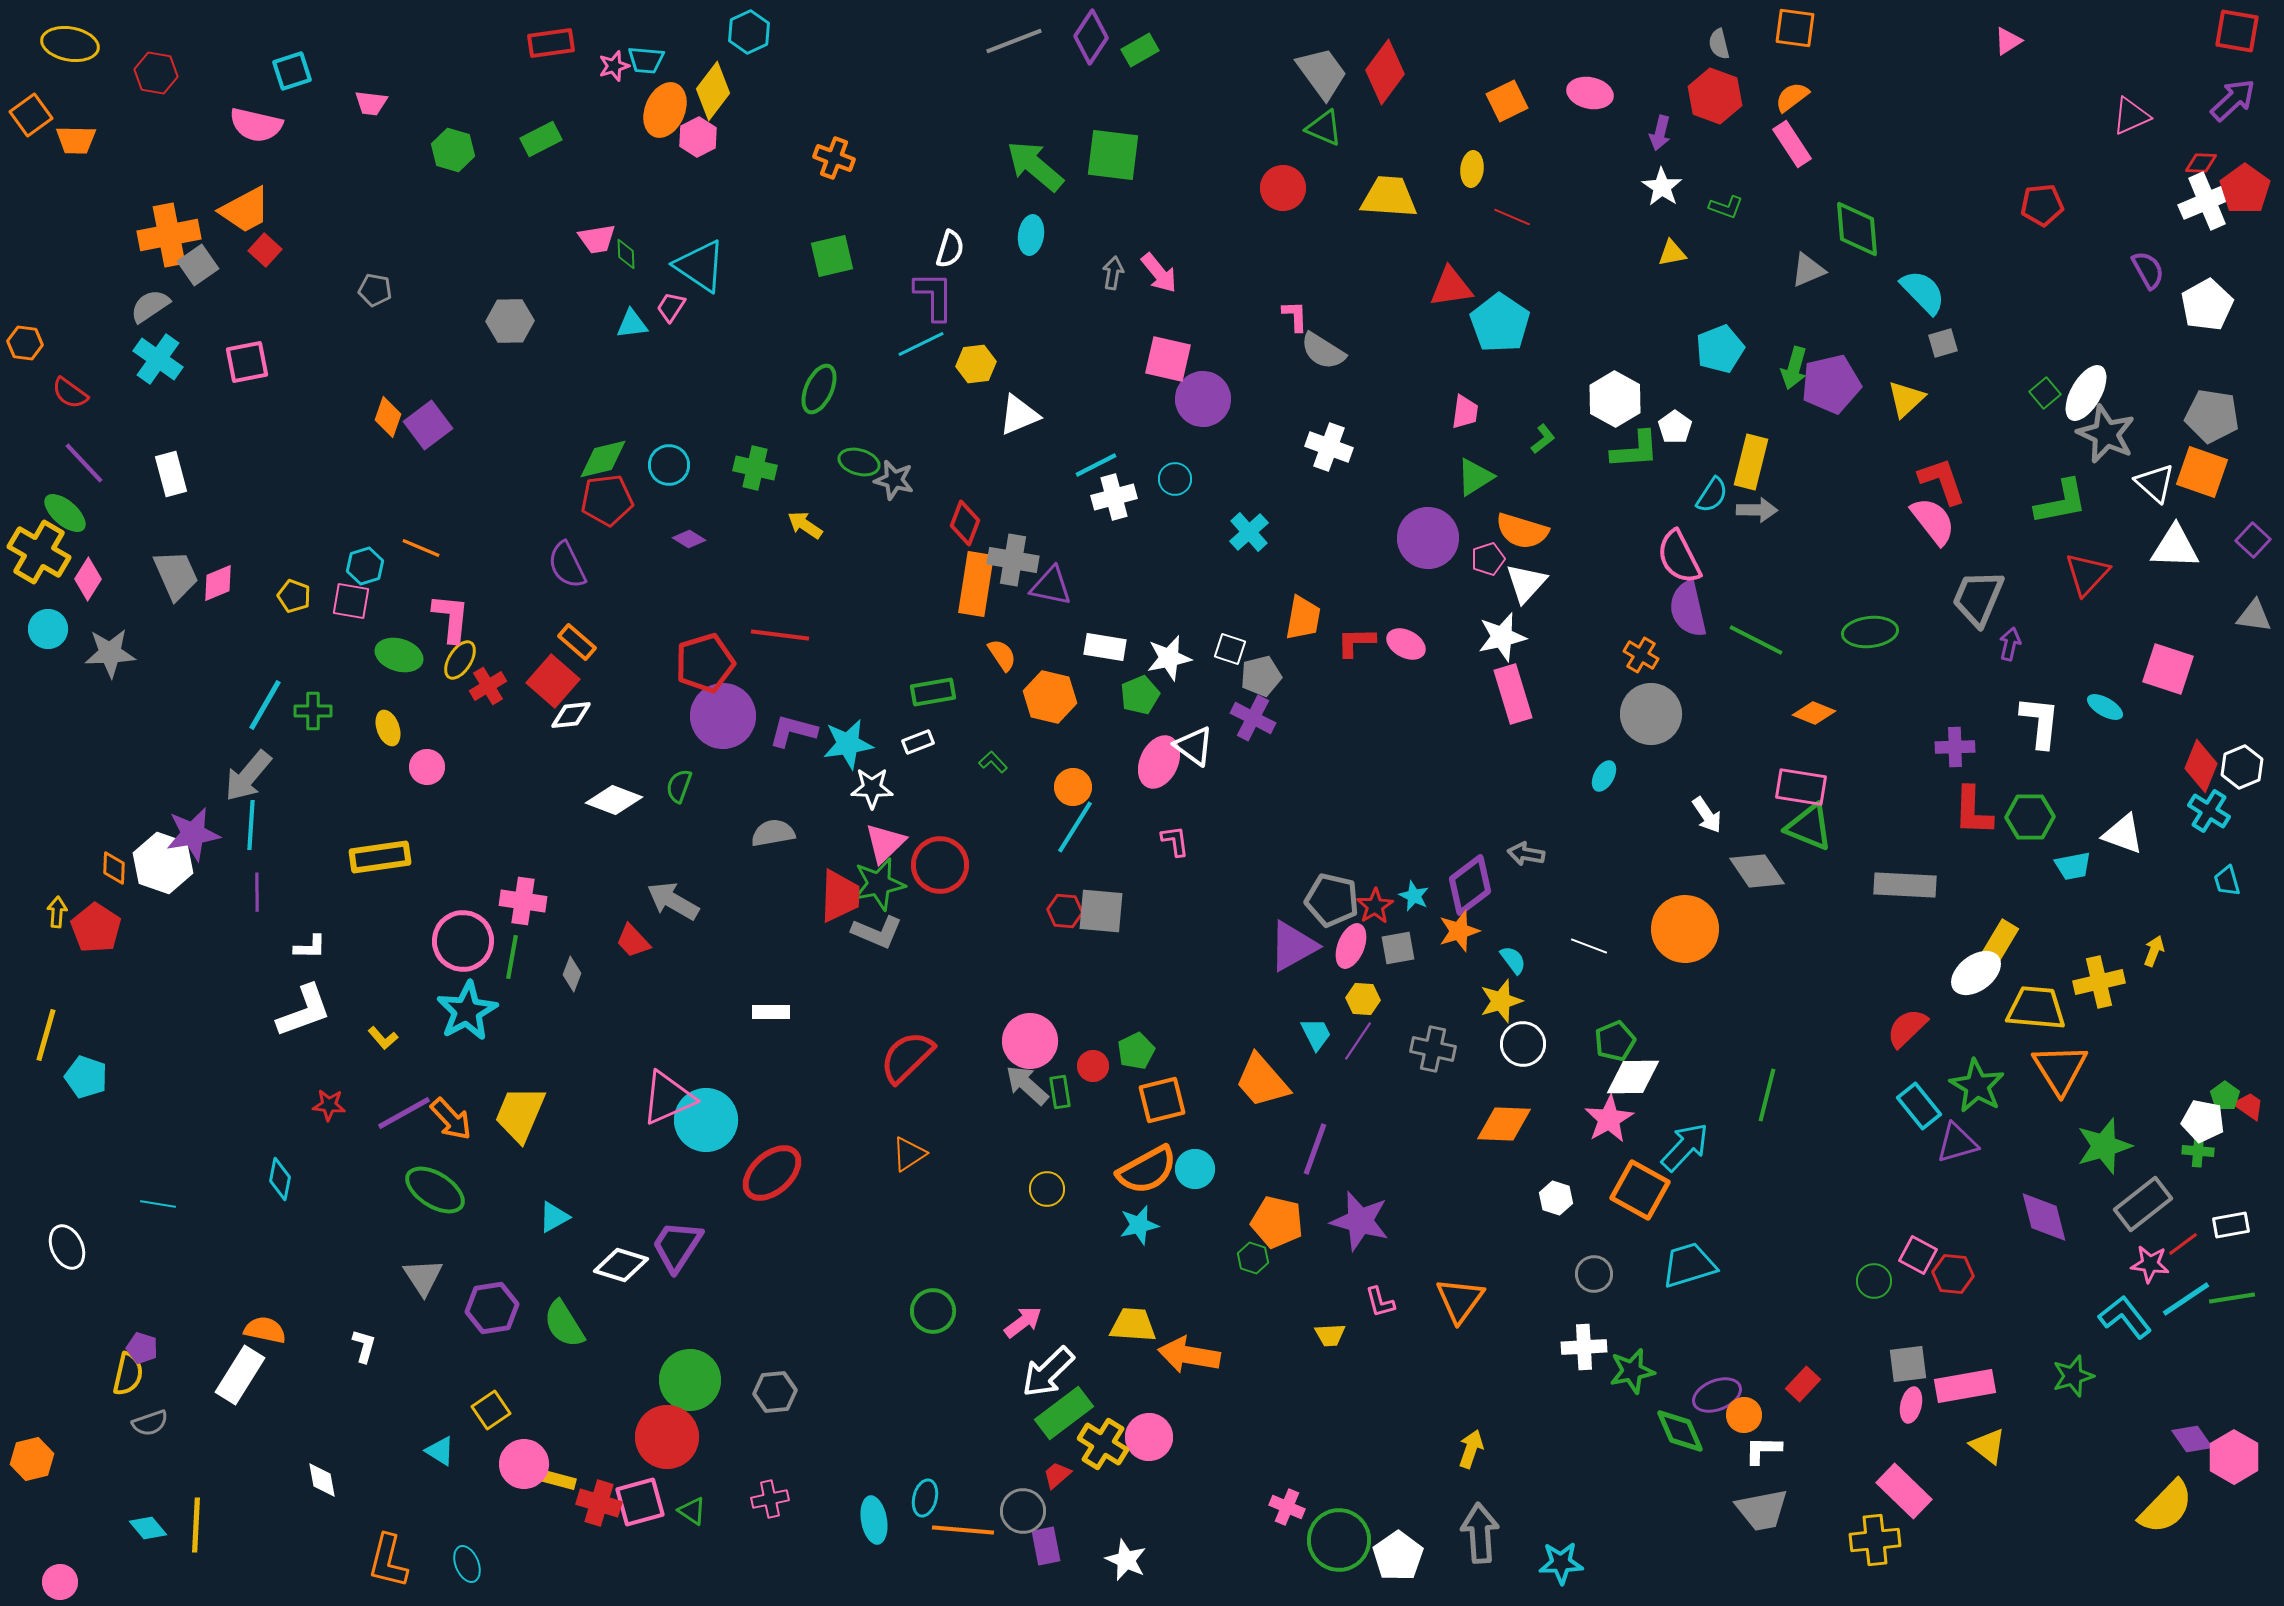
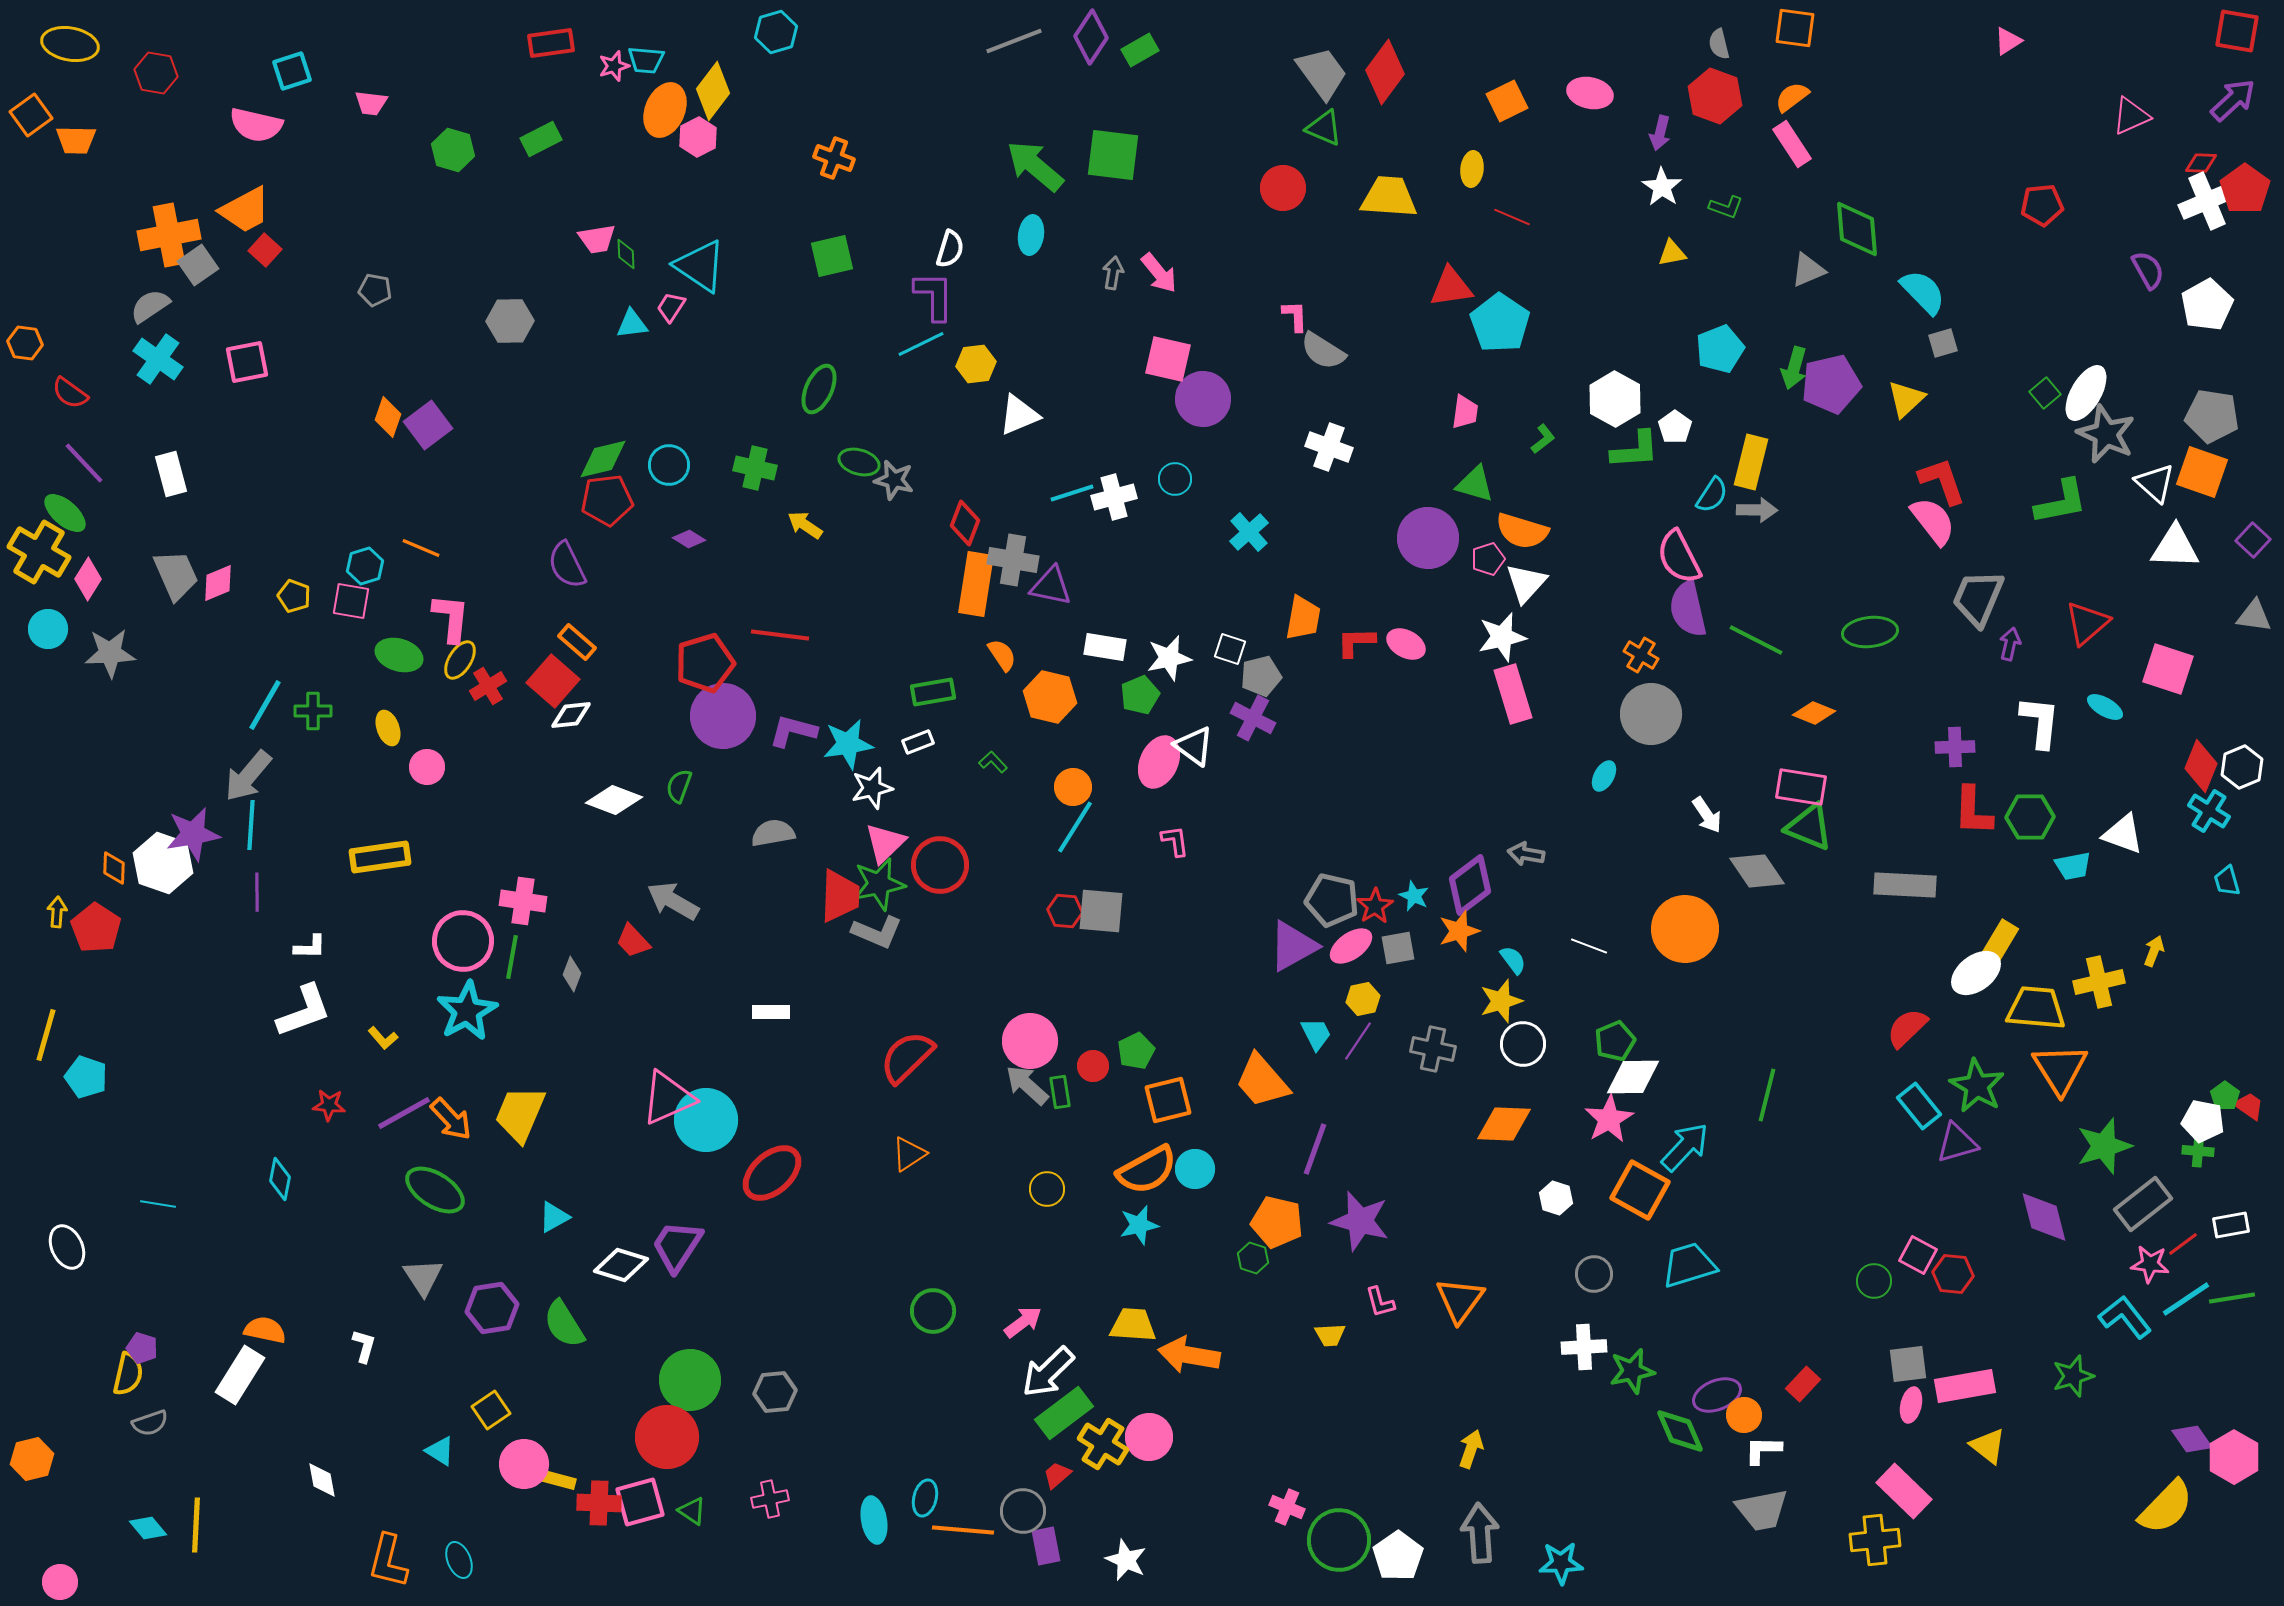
cyan hexagon at (749, 32): moved 27 px right; rotated 9 degrees clockwise
cyan line at (1096, 465): moved 24 px left, 28 px down; rotated 9 degrees clockwise
green triangle at (1475, 477): moved 7 px down; rotated 48 degrees clockwise
red triangle at (2087, 574): moved 49 px down; rotated 6 degrees clockwise
white star at (872, 788): rotated 15 degrees counterclockwise
pink ellipse at (1351, 946): rotated 33 degrees clockwise
yellow hexagon at (1363, 999): rotated 16 degrees counterclockwise
orange square at (1162, 1100): moved 6 px right
red cross at (599, 1503): rotated 15 degrees counterclockwise
cyan ellipse at (467, 1564): moved 8 px left, 4 px up
